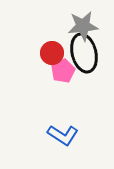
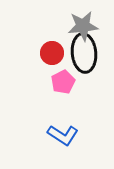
black ellipse: rotated 9 degrees clockwise
pink pentagon: moved 11 px down
